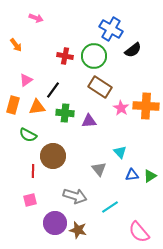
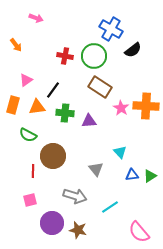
gray triangle: moved 3 px left
purple circle: moved 3 px left
